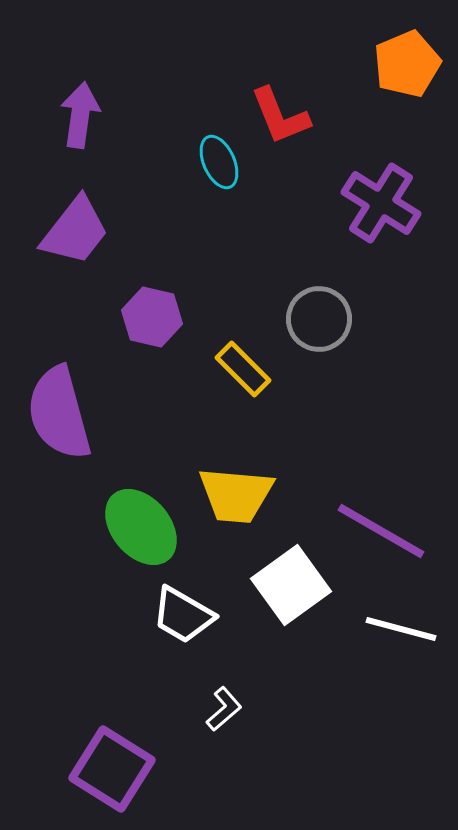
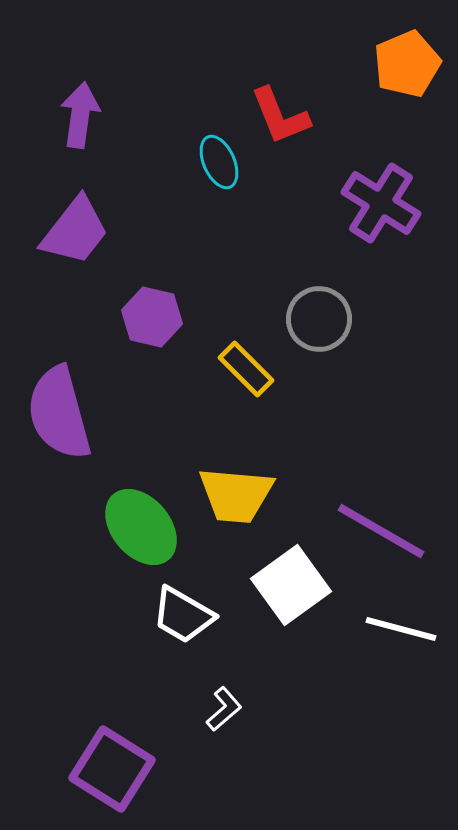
yellow rectangle: moved 3 px right
